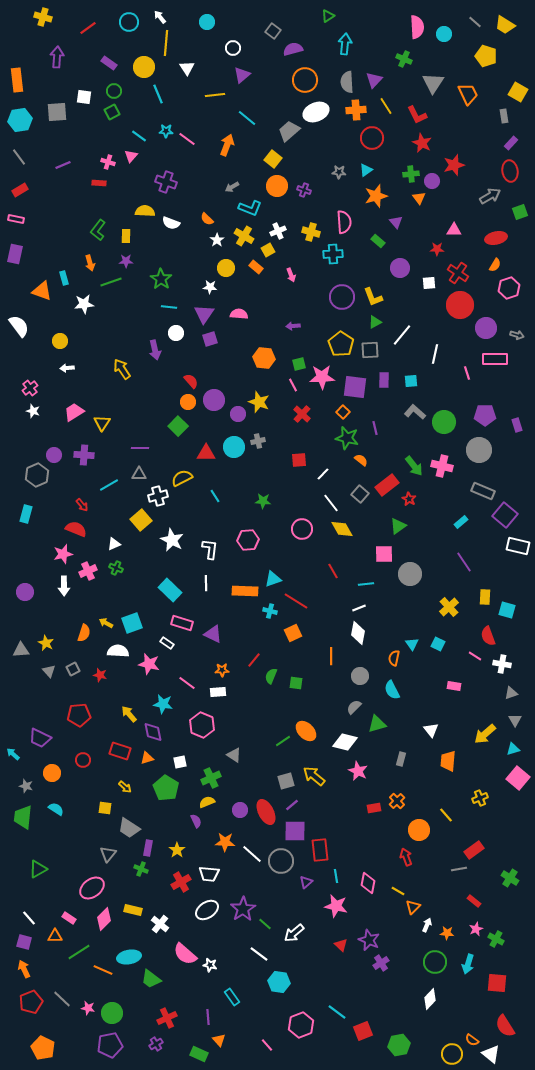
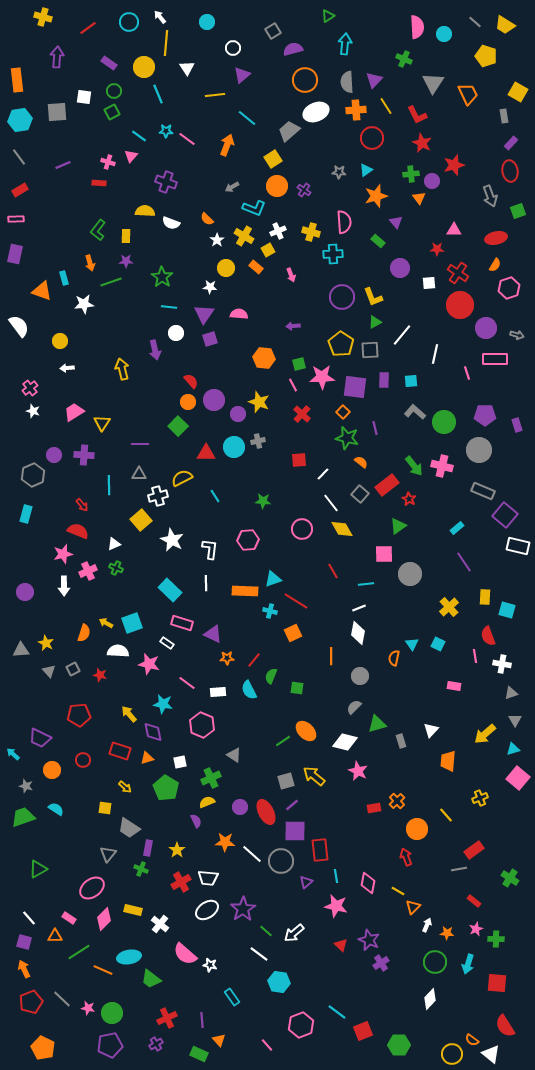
gray square at (273, 31): rotated 21 degrees clockwise
yellow square at (273, 159): rotated 18 degrees clockwise
purple cross at (304, 190): rotated 16 degrees clockwise
gray arrow at (490, 196): rotated 100 degrees clockwise
cyan L-shape at (250, 208): moved 4 px right
green square at (520, 212): moved 2 px left, 1 px up
pink rectangle at (16, 219): rotated 14 degrees counterclockwise
green star at (161, 279): moved 1 px right, 2 px up
yellow arrow at (122, 369): rotated 20 degrees clockwise
purple line at (140, 448): moved 4 px up
orange semicircle at (361, 460): moved 2 px down
gray hexagon at (37, 475): moved 4 px left
cyan line at (109, 485): rotated 60 degrees counterclockwise
cyan rectangle at (461, 522): moved 4 px left, 6 px down
red semicircle at (76, 529): moved 2 px right, 2 px down
pink line at (475, 656): rotated 48 degrees clockwise
orange star at (222, 670): moved 5 px right, 12 px up
green square at (296, 683): moved 1 px right, 5 px down
cyan semicircle at (392, 690): moved 143 px left
white triangle at (431, 730): rotated 21 degrees clockwise
gray rectangle at (401, 759): moved 18 px up; rotated 32 degrees counterclockwise
orange circle at (52, 773): moved 3 px up
purple circle at (240, 810): moved 3 px up
green trapezoid at (23, 817): rotated 65 degrees clockwise
orange circle at (419, 830): moved 2 px left, 1 px up
white trapezoid at (209, 874): moved 1 px left, 4 px down
green line at (265, 924): moved 1 px right, 7 px down
green cross at (496, 939): rotated 28 degrees counterclockwise
purple line at (208, 1017): moved 6 px left, 3 px down
green hexagon at (399, 1045): rotated 10 degrees clockwise
